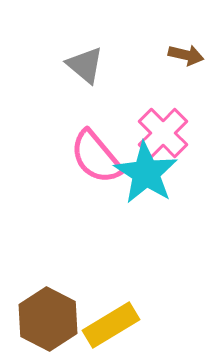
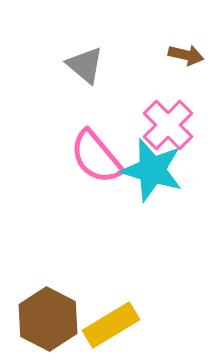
pink cross: moved 5 px right, 8 px up
cyan star: moved 6 px right, 3 px up; rotated 16 degrees counterclockwise
